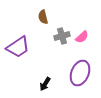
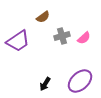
brown semicircle: rotated 112 degrees counterclockwise
pink semicircle: moved 2 px right, 1 px down
purple trapezoid: moved 6 px up
purple ellipse: moved 8 px down; rotated 25 degrees clockwise
